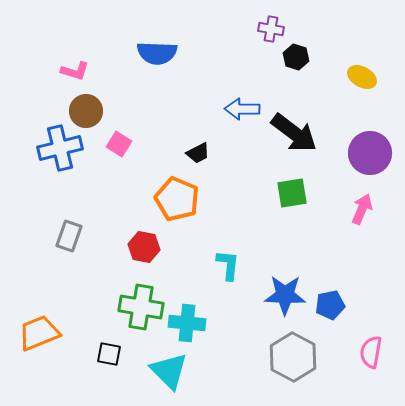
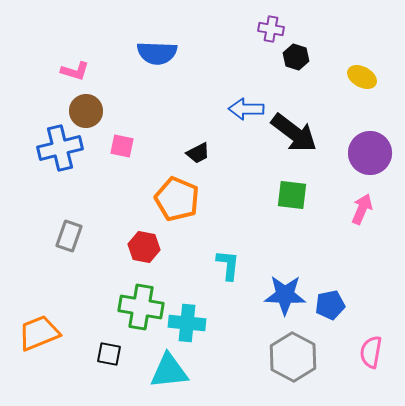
blue arrow: moved 4 px right
pink square: moved 3 px right, 2 px down; rotated 20 degrees counterclockwise
green square: moved 2 px down; rotated 16 degrees clockwise
cyan triangle: rotated 51 degrees counterclockwise
